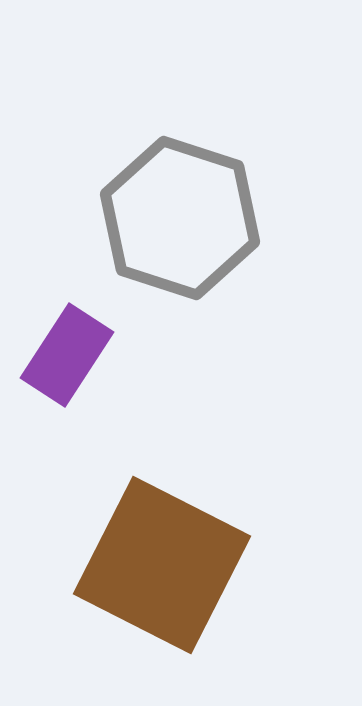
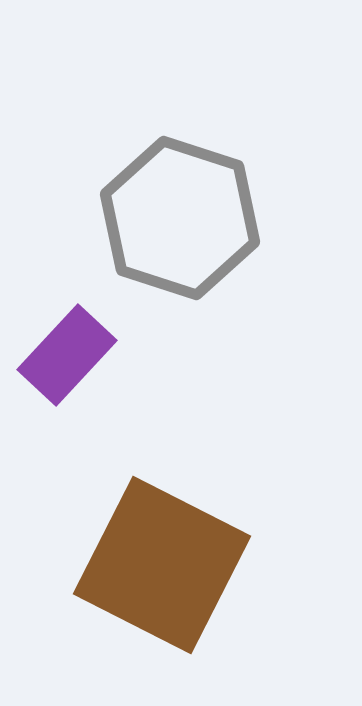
purple rectangle: rotated 10 degrees clockwise
